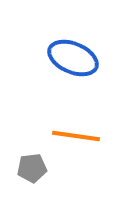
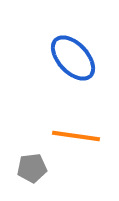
blue ellipse: rotated 24 degrees clockwise
